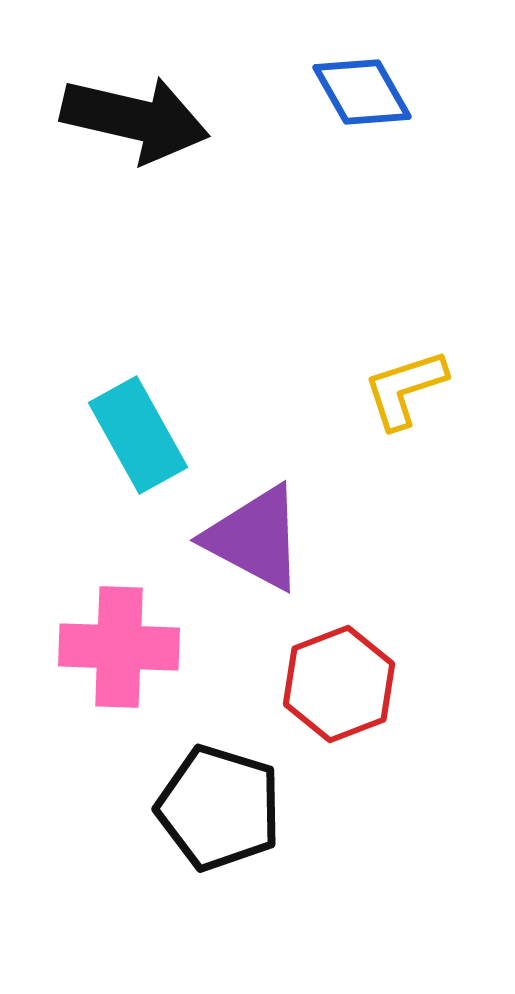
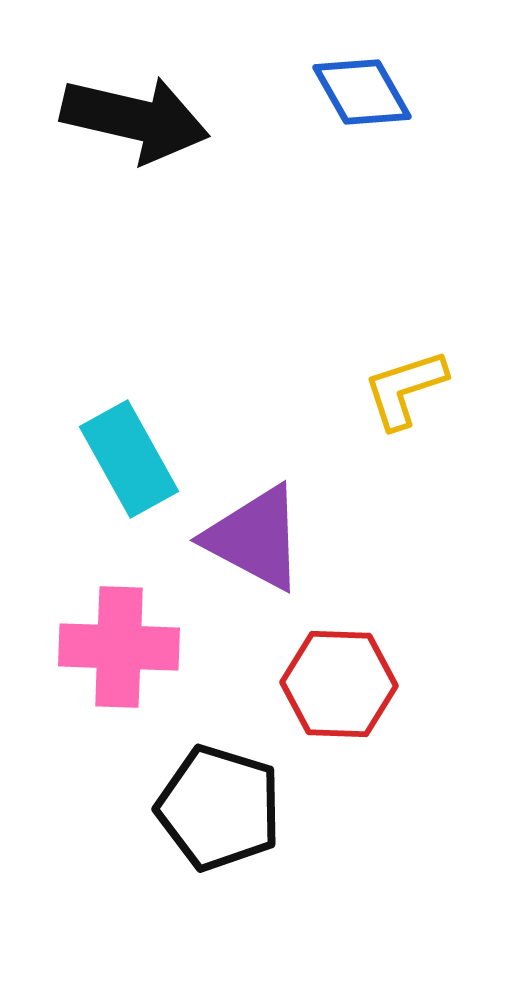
cyan rectangle: moved 9 px left, 24 px down
red hexagon: rotated 23 degrees clockwise
